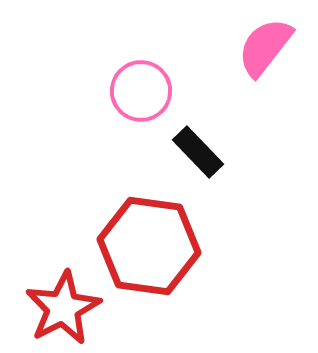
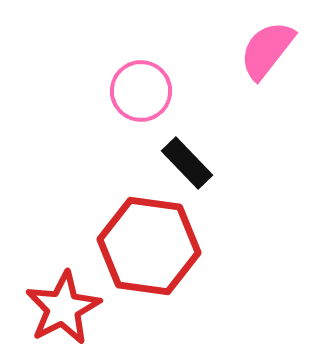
pink semicircle: moved 2 px right, 3 px down
black rectangle: moved 11 px left, 11 px down
